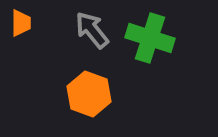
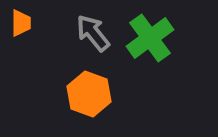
gray arrow: moved 1 px right, 3 px down
green cross: rotated 36 degrees clockwise
